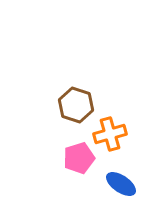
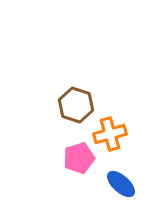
blue ellipse: rotated 8 degrees clockwise
